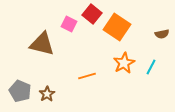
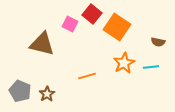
pink square: moved 1 px right
brown semicircle: moved 4 px left, 8 px down; rotated 24 degrees clockwise
cyan line: rotated 56 degrees clockwise
